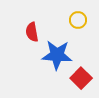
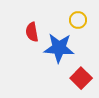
blue star: moved 2 px right, 7 px up
